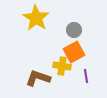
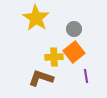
gray circle: moved 1 px up
orange square: rotated 10 degrees counterclockwise
yellow cross: moved 8 px left, 9 px up; rotated 12 degrees counterclockwise
brown L-shape: moved 3 px right
